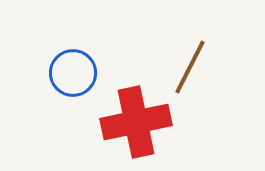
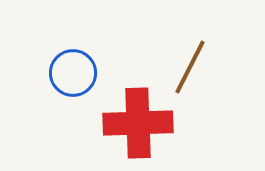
red cross: moved 2 px right, 1 px down; rotated 10 degrees clockwise
